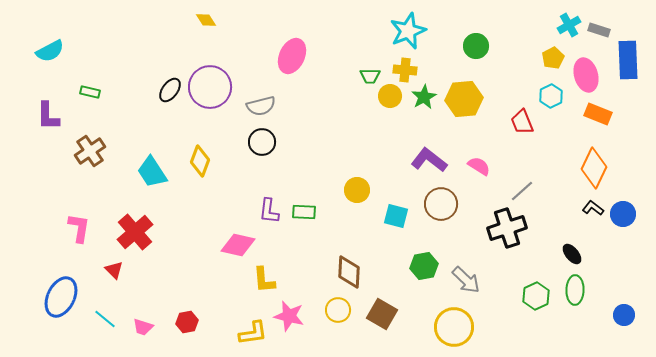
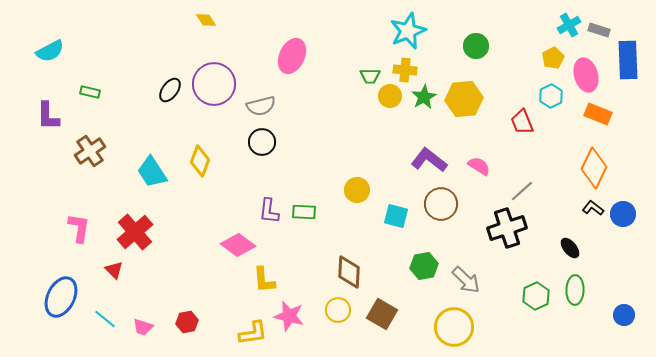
purple circle at (210, 87): moved 4 px right, 3 px up
pink diamond at (238, 245): rotated 24 degrees clockwise
black ellipse at (572, 254): moved 2 px left, 6 px up
